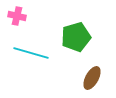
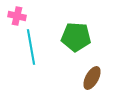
green pentagon: rotated 20 degrees clockwise
cyan line: moved 6 px up; rotated 64 degrees clockwise
